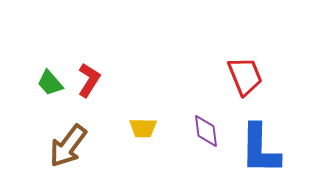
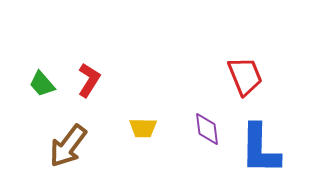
green trapezoid: moved 8 px left, 1 px down
purple diamond: moved 1 px right, 2 px up
